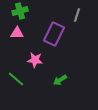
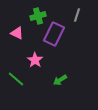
green cross: moved 18 px right, 5 px down
pink triangle: rotated 24 degrees clockwise
pink star: rotated 28 degrees clockwise
